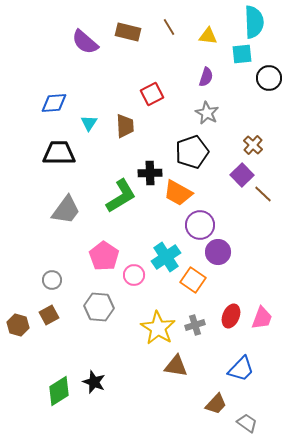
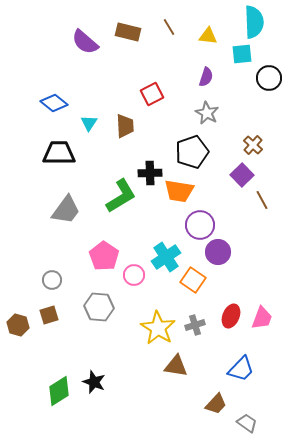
blue diamond at (54, 103): rotated 44 degrees clockwise
orange trapezoid at (178, 193): moved 1 px right, 2 px up; rotated 20 degrees counterclockwise
brown line at (263, 194): moved 1 px left, 6 px down; rotated 18 degrees clockwise
brown square at (49, 315): rotated 12 degrees clockwise
